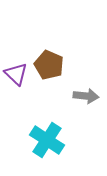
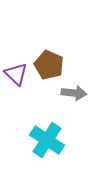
gray arrow: moved 12 px left, 3 px up
